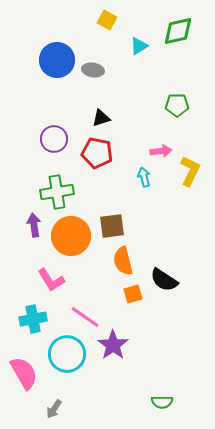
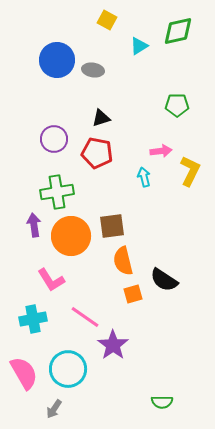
cyan circle: moved 1 px right, 15 px down
